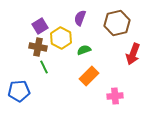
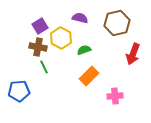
purple semicircle: rotated 84 degrees clockwise
